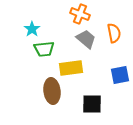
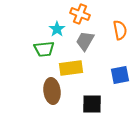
cyan star: moved 25 px right
orange semicircle: moved 6 px right, 3 px up
gray trapezoid: moved 1 px left, 2 px down; rotated 100 degrees counterclockwise
